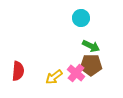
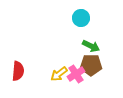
pink cross: moved 1 px down; rotated 18 degrees clockwise
yellow arrow: moved 5 px right, 3 px up
